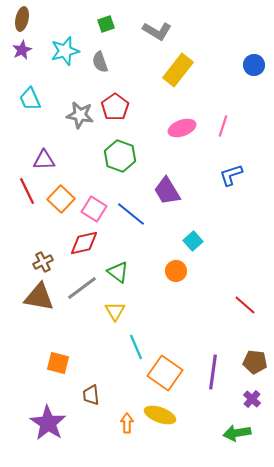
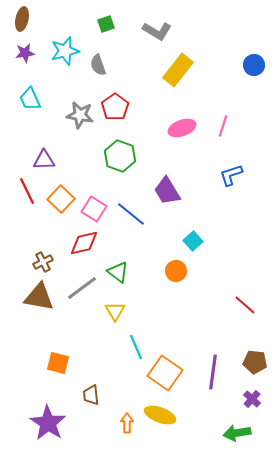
purple star at (22, 50): moved 3 px right, 3 px down; rotated 18 degrees clockwise
gray semicircle at (100, 62): moved 2 px left, 3 px down
